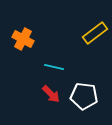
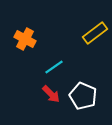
orange cross: moved 2 px right
cyan line: rotated 48 degrees counterclockwise
white pentagon: moved 1 px left; rotated 16 degrees clockwise
